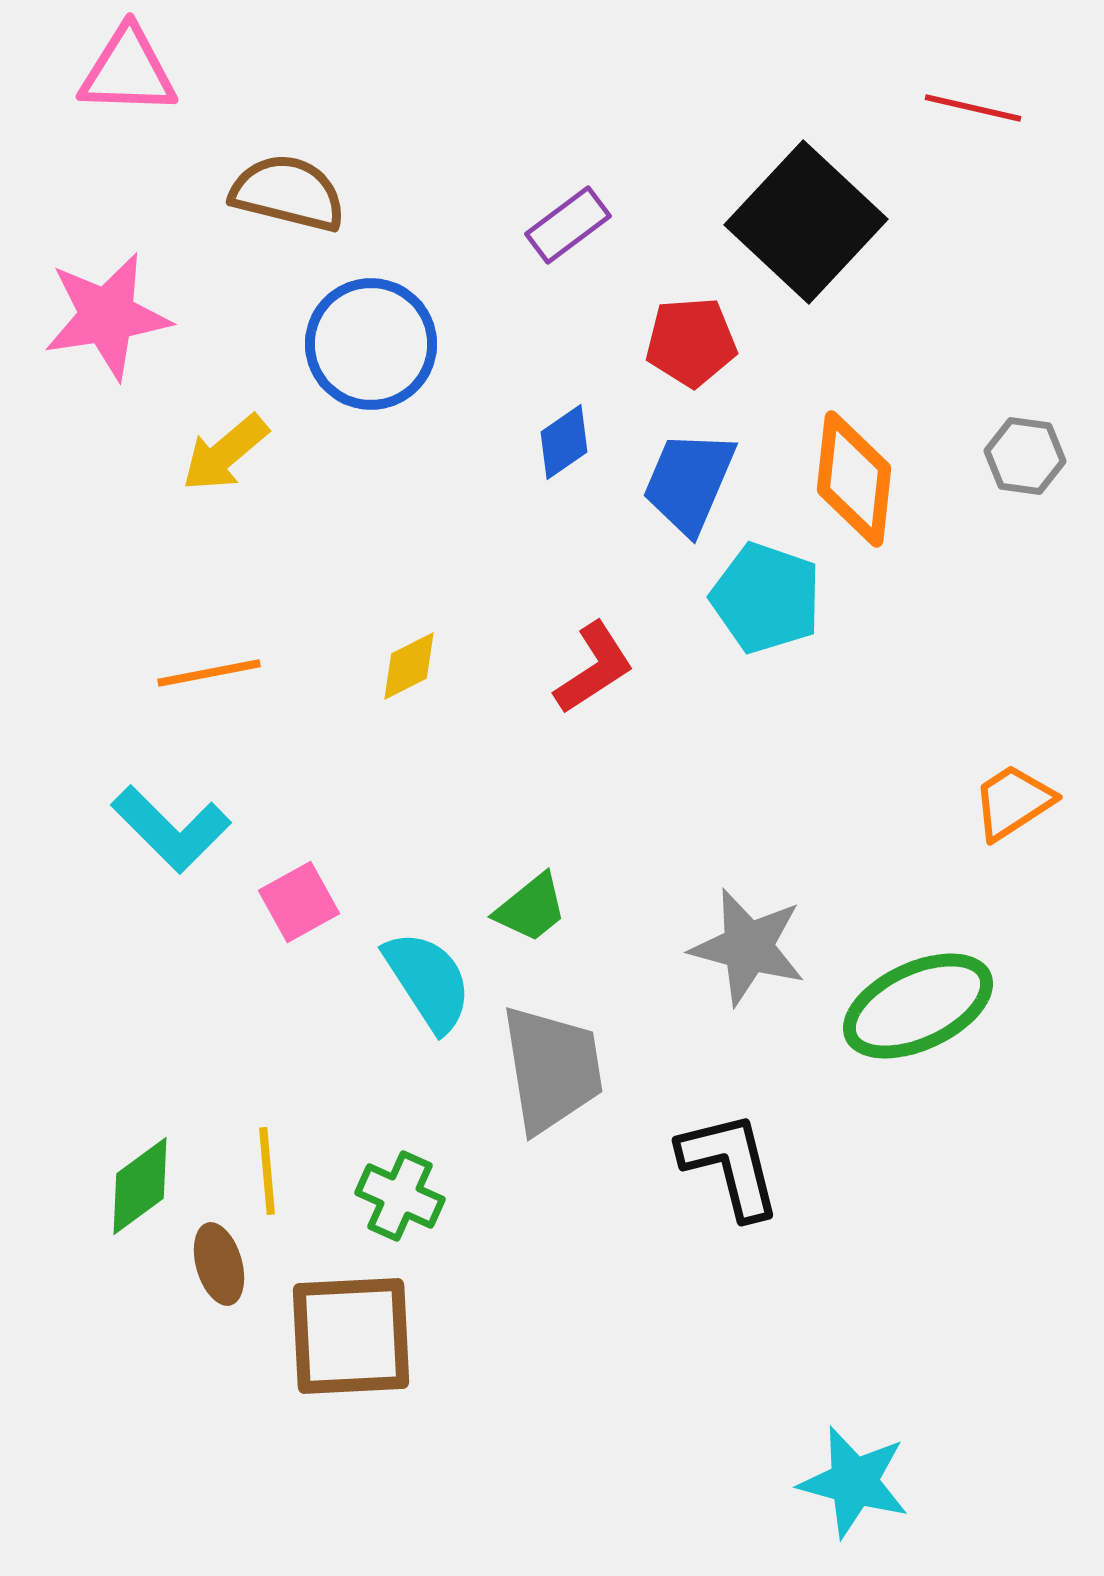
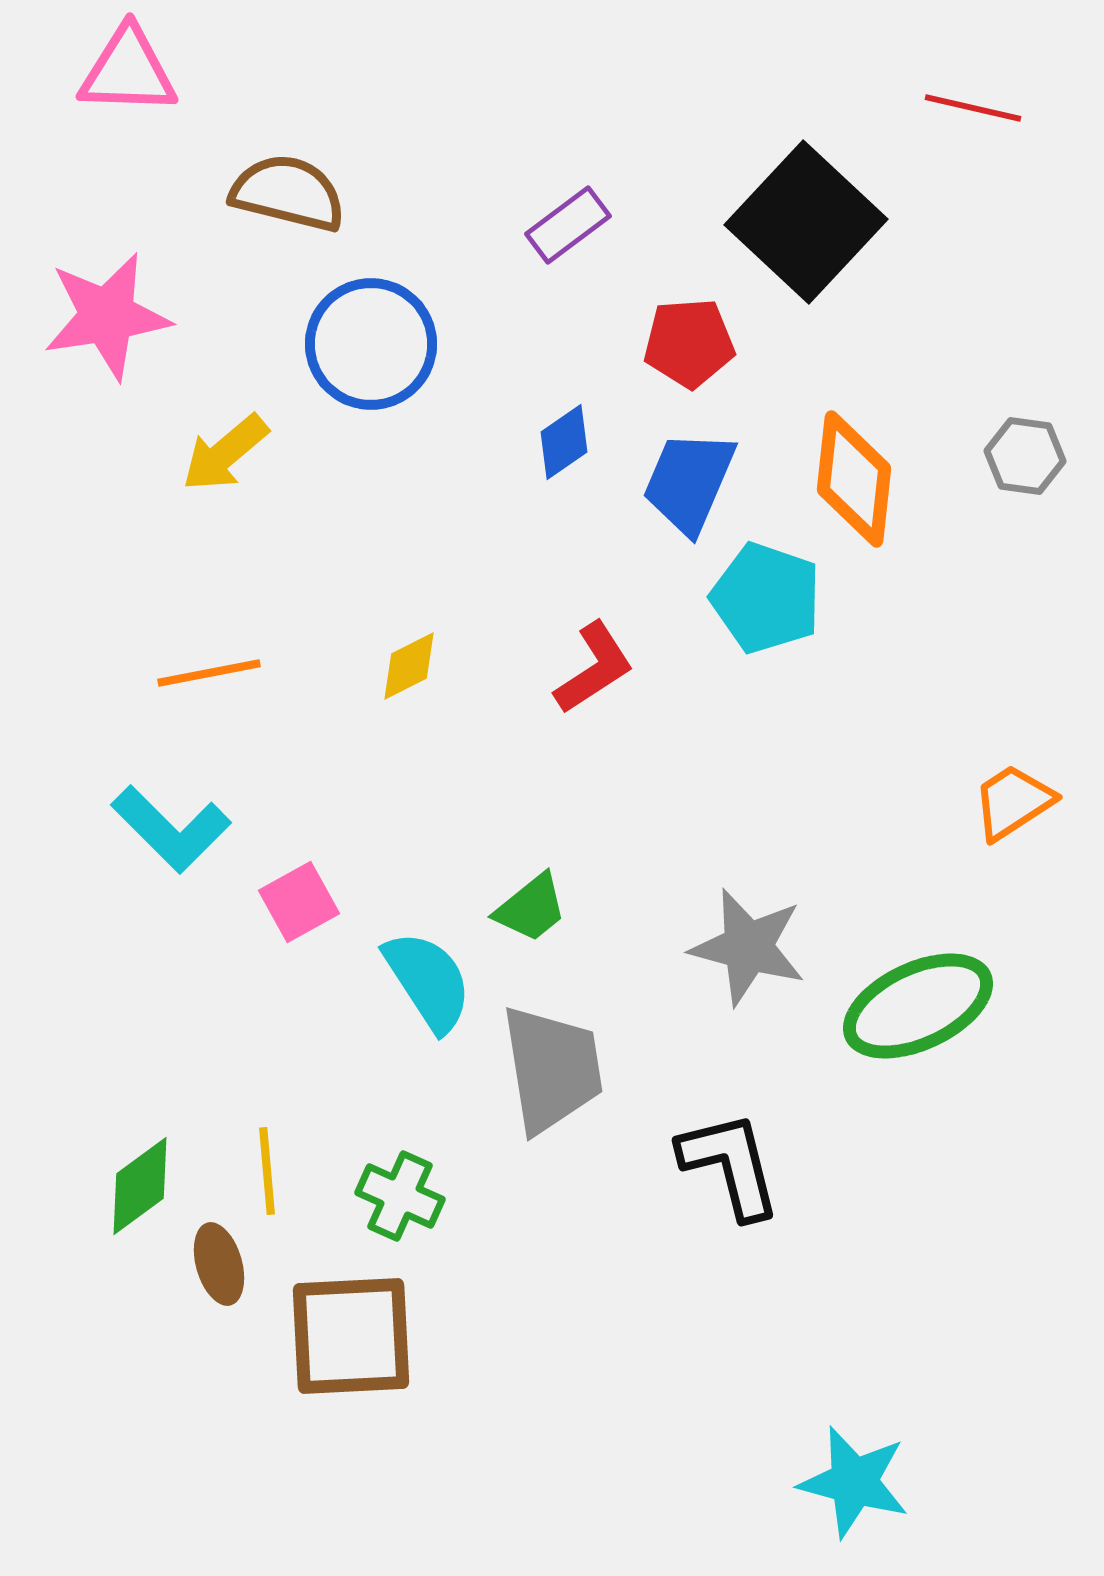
red pentagon: moved 2 px left, 1 px down
